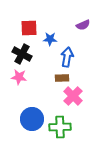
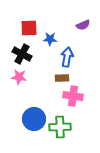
pink cross: rotated 36 degrees counterclockwise
blue circle: moved 2 px right
